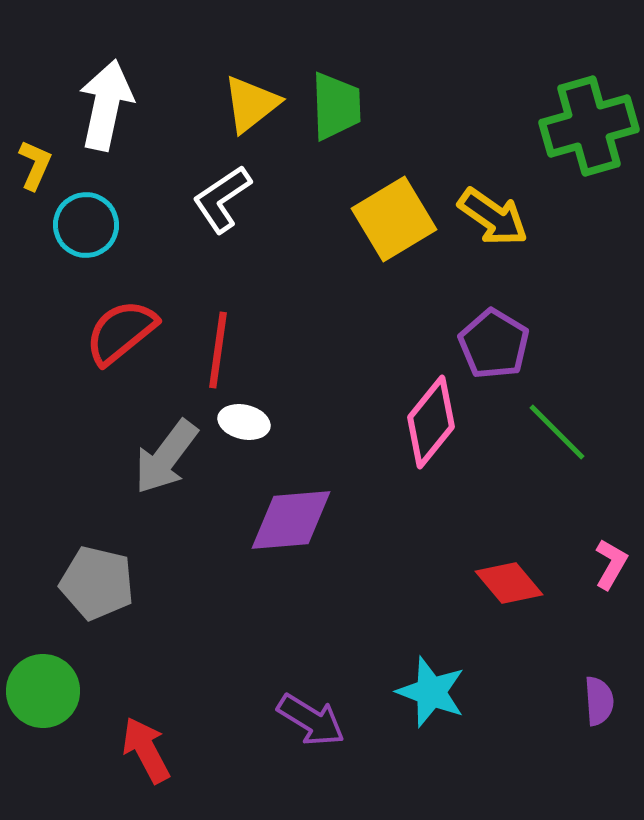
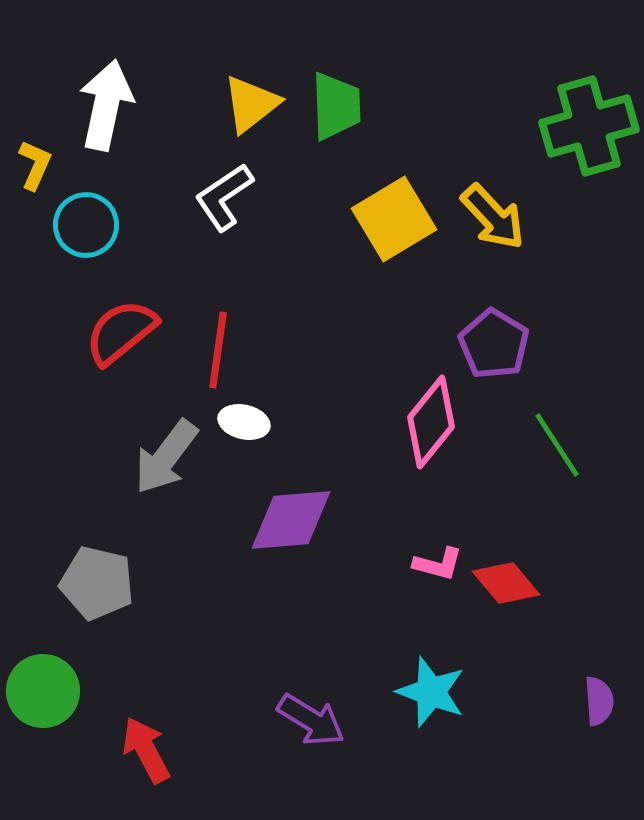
white L-shape: moved 2 px right, 2 px up
yellow arrow: rotated 12 degrees clockwise
green line: moved 13 px down; rotated 12 degrees clockwise
pink L-shape: moved 173 px left; rotated 75 degrees clockwise
red diamond: moved 3 px left
